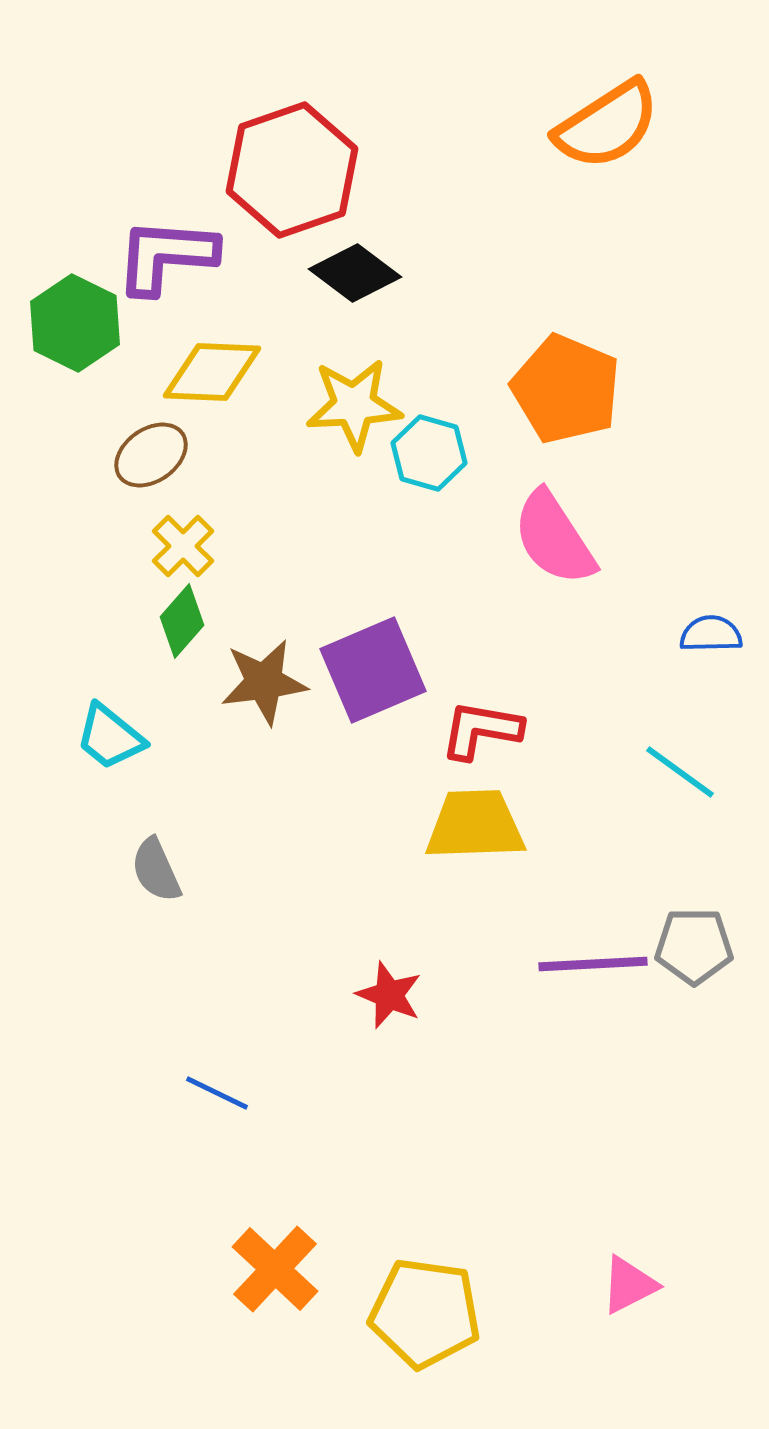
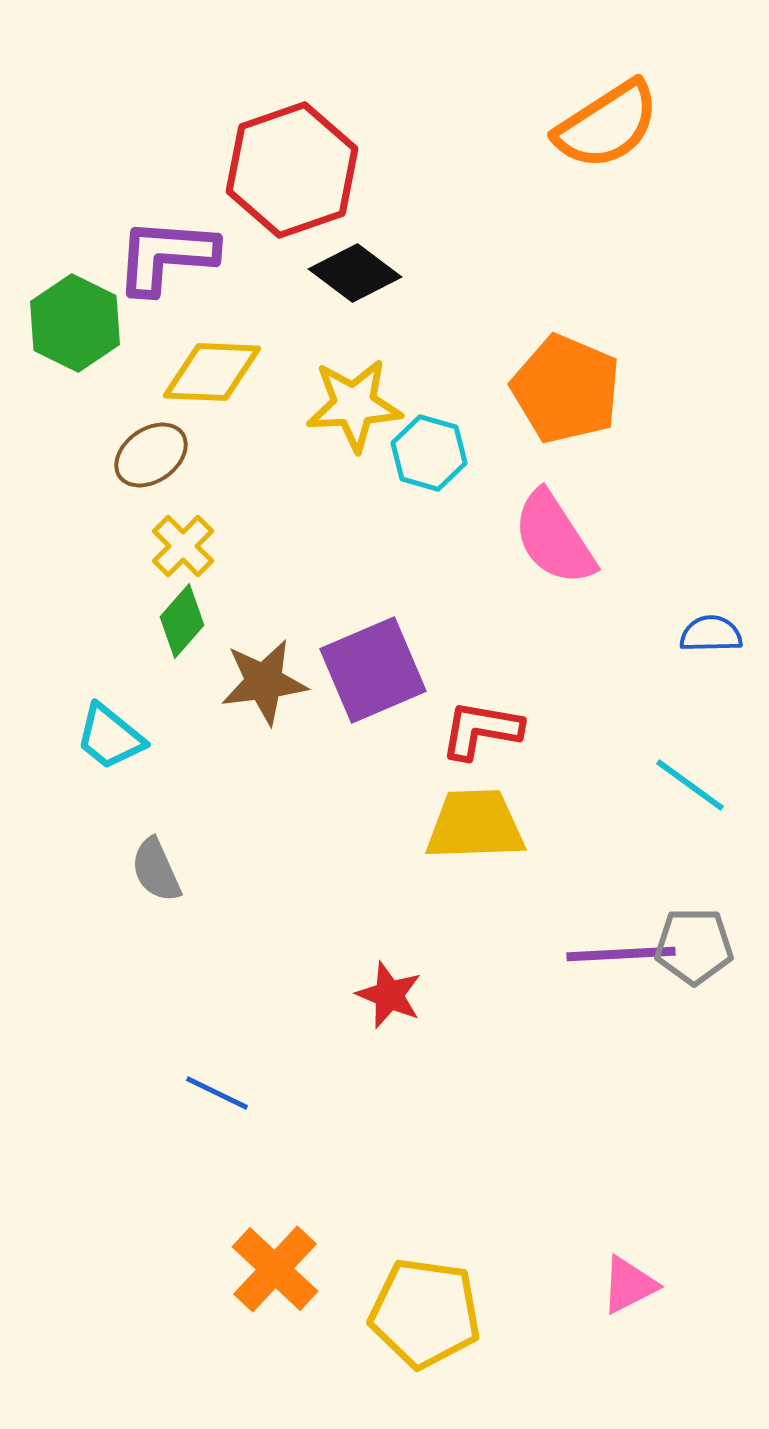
cyan line: moved 10 px right, 13 px down
purple line: moved 28 px right, 10 px up
